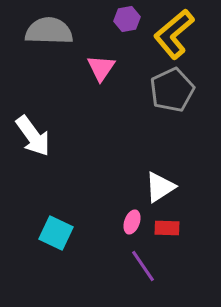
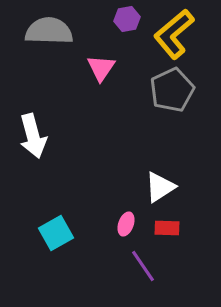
white arrow: rotated 21 degrees clockwise
pink ellipse: moved 6 px left, 2 px down
cyan square: rotated 36 degrees clockwise
